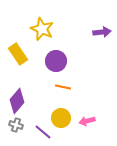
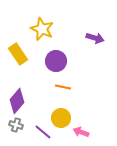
purple arrow: moved 7 px left, 6 px down; rotated 24 degrees clockwise
pink arrow: moved 6 px left, 11 px down; rotated 35 degrees clockwise
